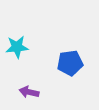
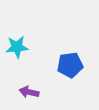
blue pentagon: moved 2 px down
